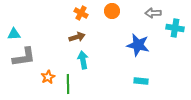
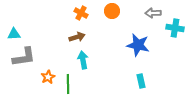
cyan rectangle: rotated 72 degrees clockwise
